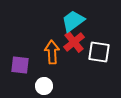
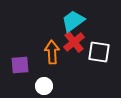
purple square: rotated 12 degrees counterclockwise
